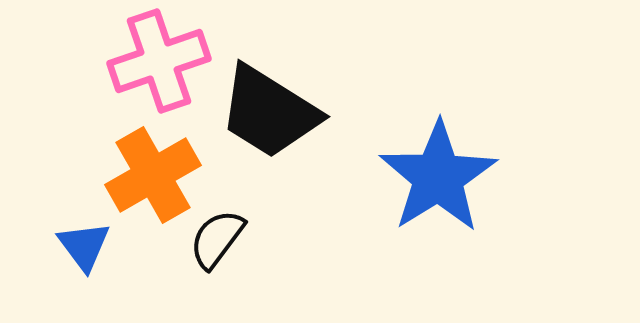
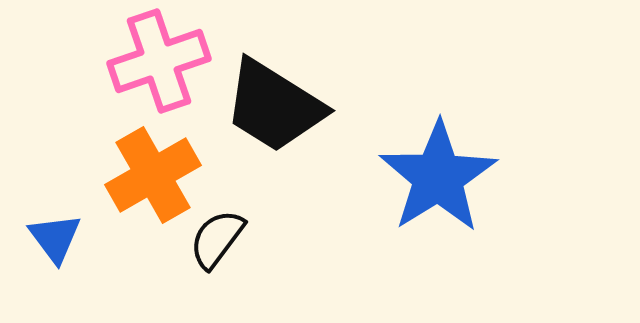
black trapezoid: moved 5 px right, 6 px up
blue triangle: moved 29 px left, 8 px up
